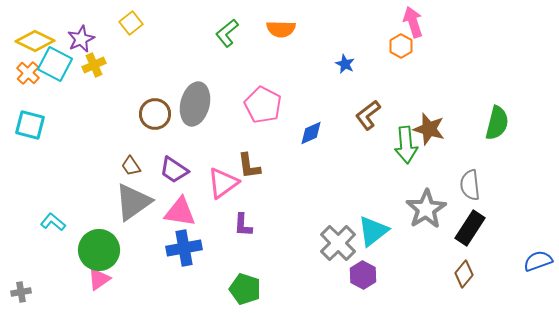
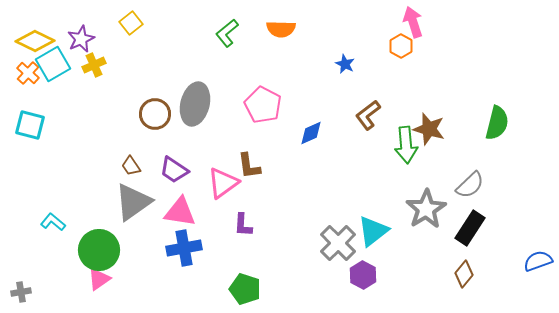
cyan square at (55, 64): moved 2 px left; rotated 32 degrees clockwise
gray semicircle at (470, 185): rotated 128 degrees counterclockwise
